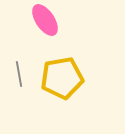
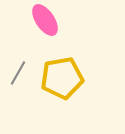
gray line: moved 1 px left, 1 px up; rotated 40 degrees clockwise
